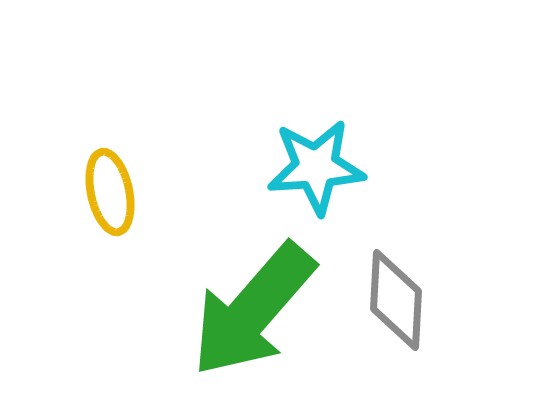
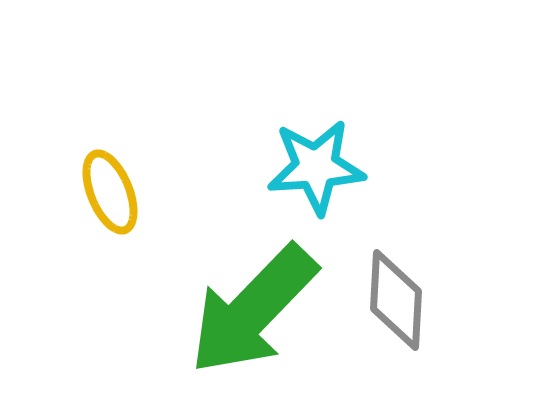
yellow ellipse: rotated 10 degrees counterclockwise
green arrow: rotated 3 degrees clockwise
